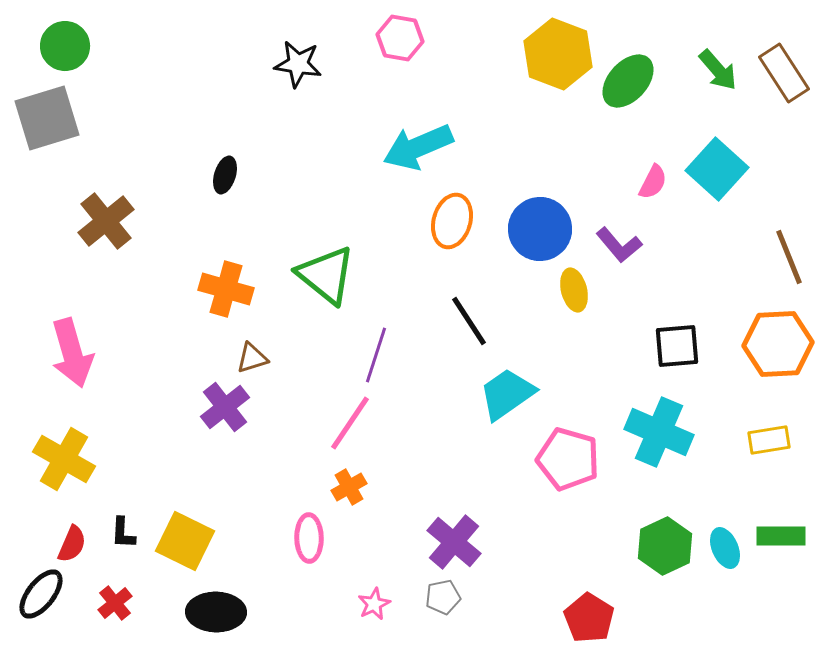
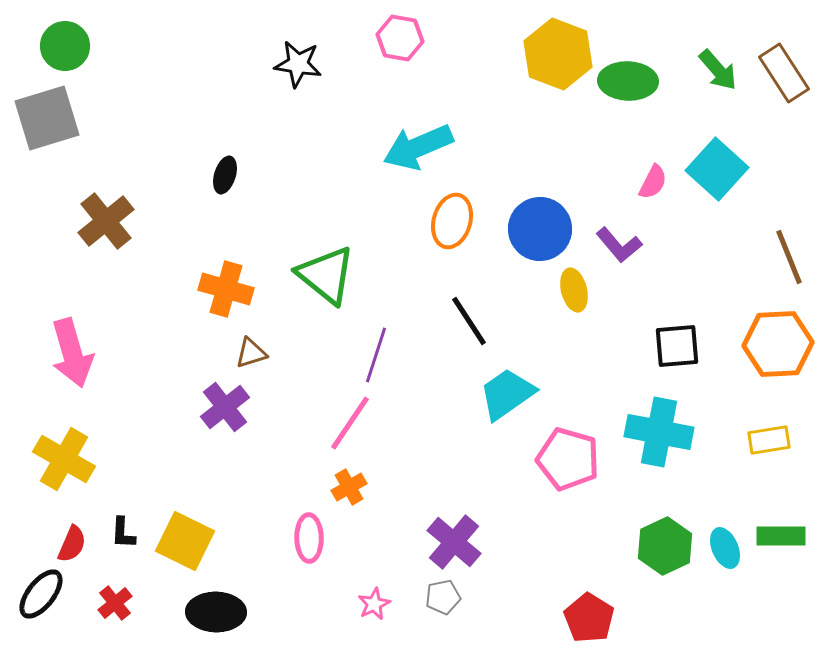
green ellipse at (628, 81): rotated 50 degrees clockwise
brown triangle at (252, 358): moved 1 px left, 5 px up
cyan cross at (659, 432): rotated 12 degrees counterclockwise
